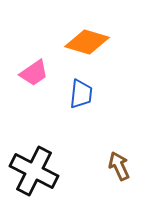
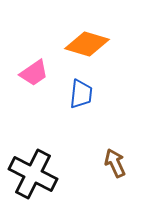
orange diamond: moved 2 px down
brown arrow: moved 4 px left, 3 px up
black cross: moved 1 px left, 3 px down
